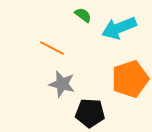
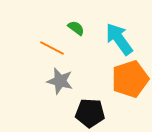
green semicircle: moved 7 px left, 13 px down
cyan arrow: moved 11 px down; rotated 76 degrees clockwise
gray star: moved 2 px left, 3 px up
